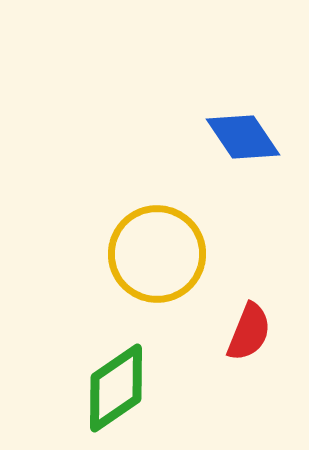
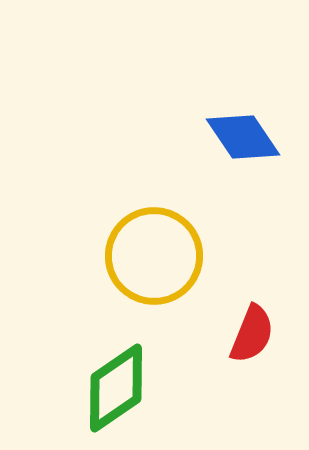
yellow circle: moved 3 px left, 2 px down
red semicircle: moved 3 px right, 2 px down
